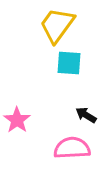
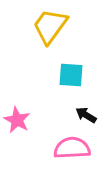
yellow trapezoid: moved 7 px left, 1 px down
cyan square: moved 2 px right, 12 px down
pink star: rotated 8 degrees counterclockwise
